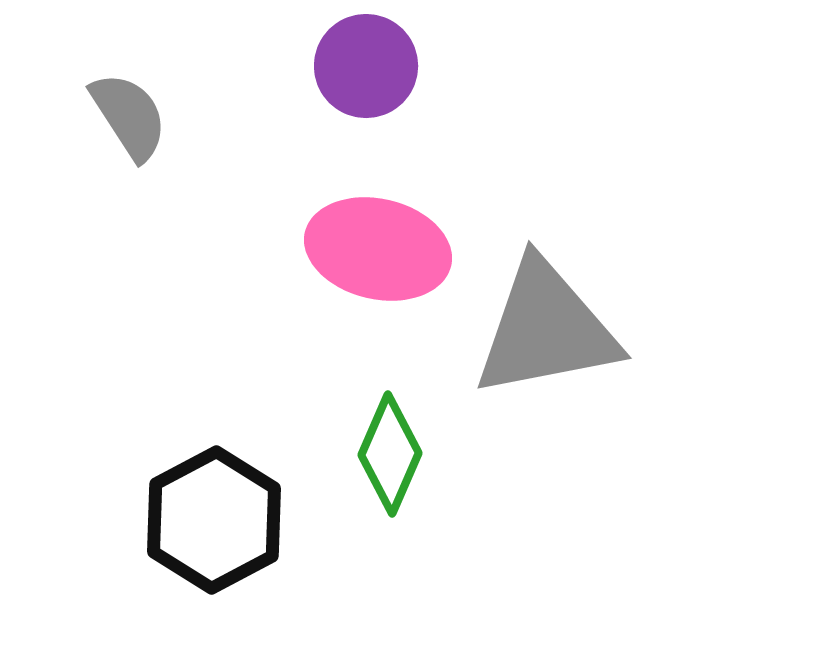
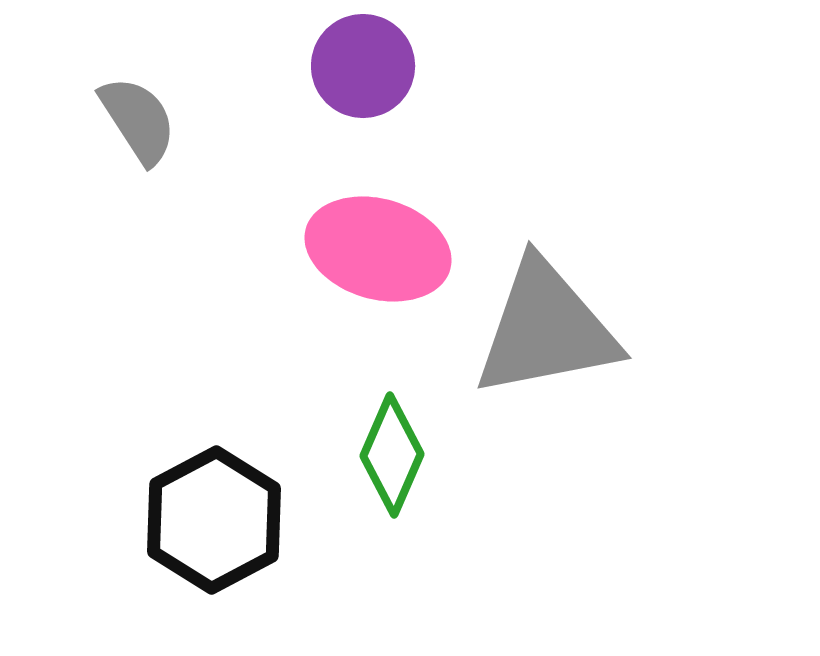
purple circle: moved 3 px left
gray semicircle: moved 9 px right, 4 px down
pink ellipse: rotated 3 degrees clockwise
green diamond: moved 2 px right, 1 px down
